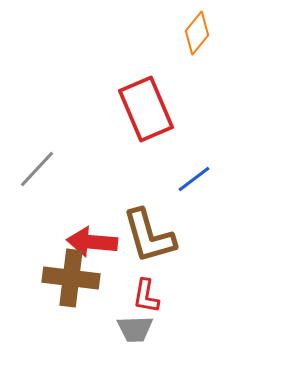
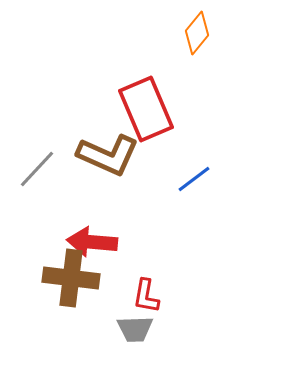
brown L-shape: moved 41 px left, 81 px up; rotated 50 degrees counterclockwise
